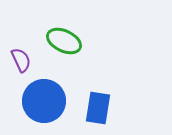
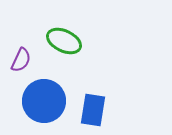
purple semicircle: rotated 50 degrees clockwise
blue rectangle: moved 5 px left, 2 px down
